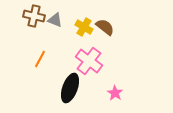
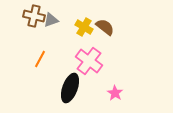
gray triangle: moved 4 px left; rotated 42 degrees counterclockwise
